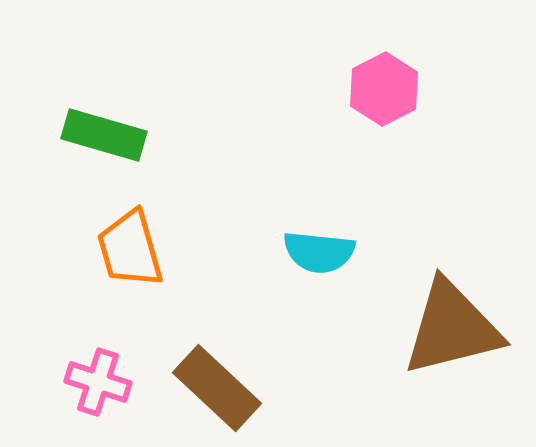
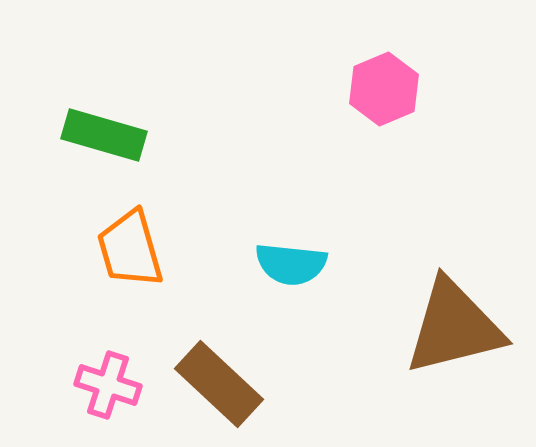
pink hexagon: rotated 4 degrees clockwise
cyan semicircle: moved 28 px left, 12 px down
brown triangle: moved 2 px right, 1 px up
pink cross: moved 10 px right, 3 px down
brown rectangle: moved 2 px right, 4 px up
